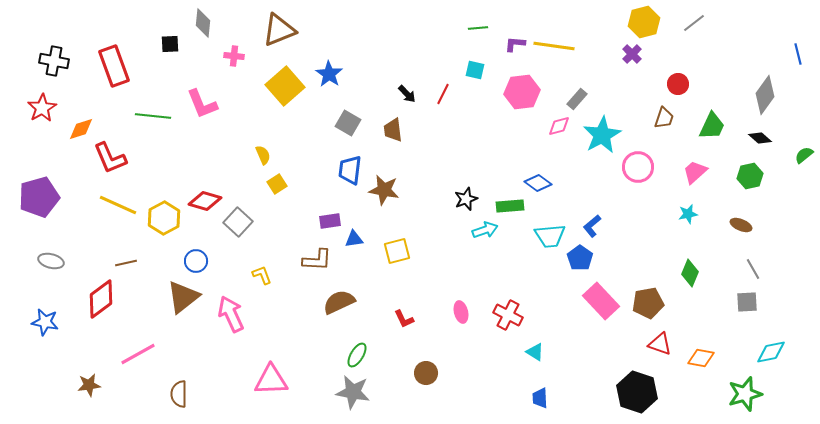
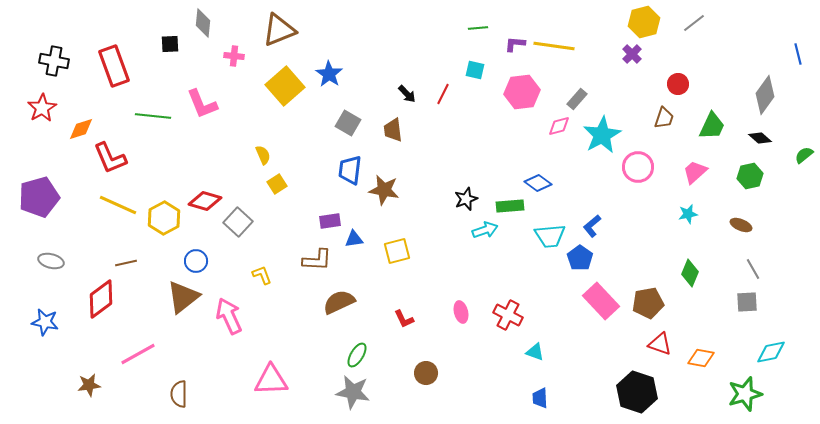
pink arrow at (231, 314): moved 2 px left, 2 px down
cyan triangle at (535, 352): rotated 12 degrees counterclockwise
